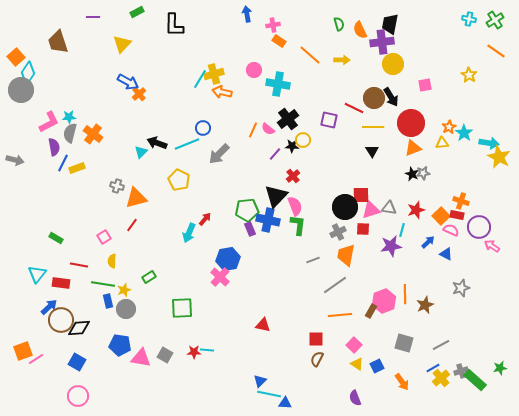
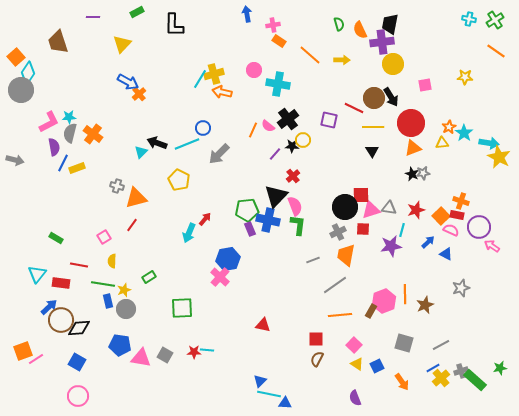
yellow star at (469, 75): moved 4 px left, 2 px down; rotated 28 degrees counterclockwise
pink semicircle at (268, 129): moved 3 px up
